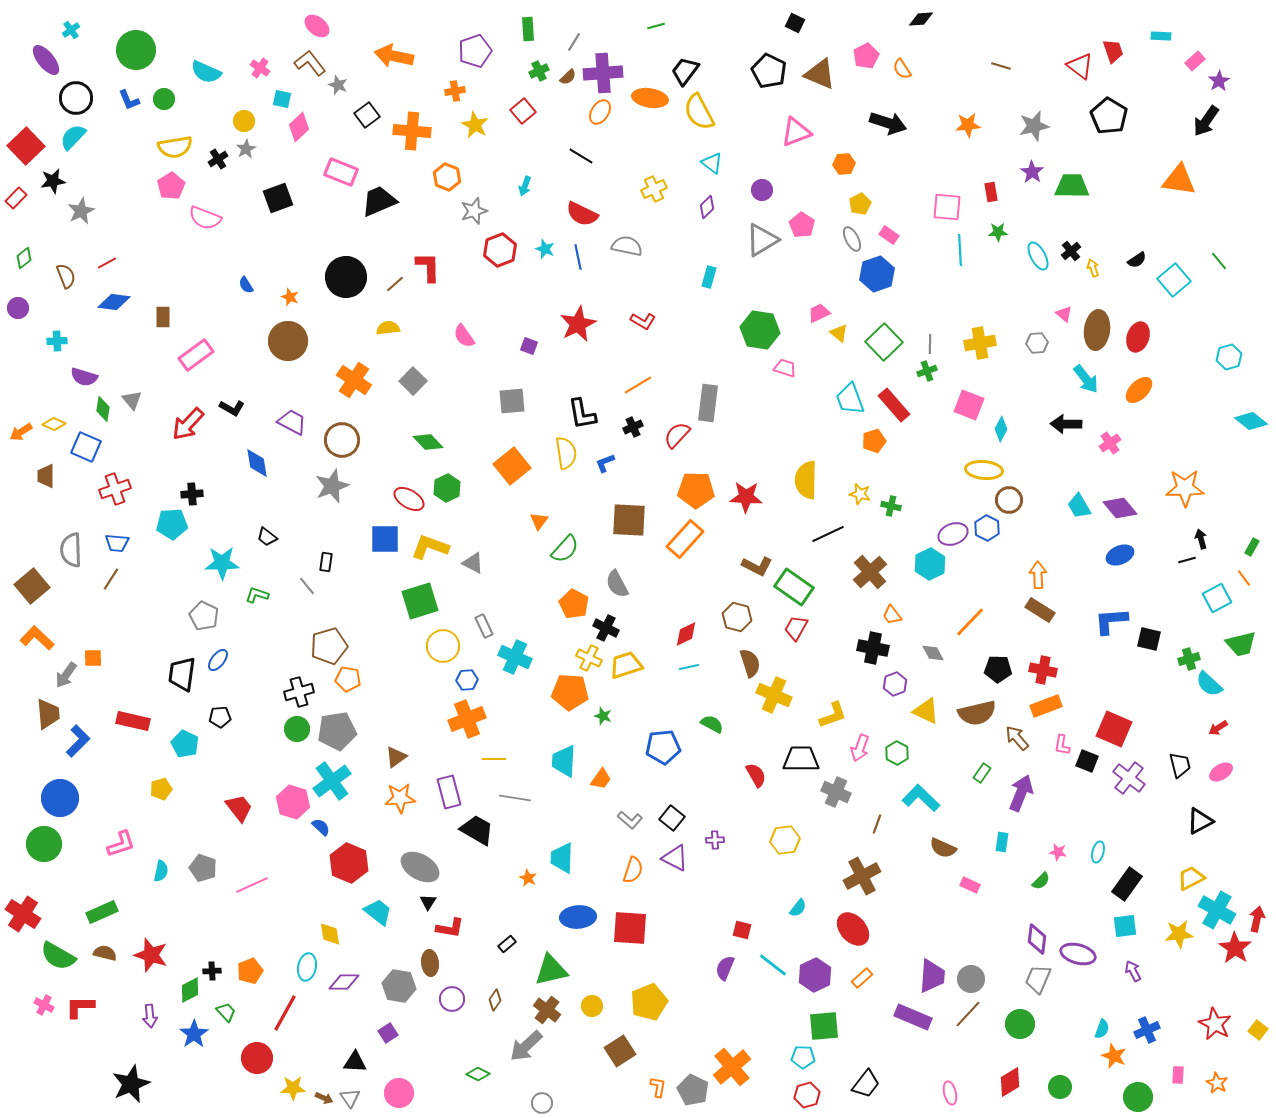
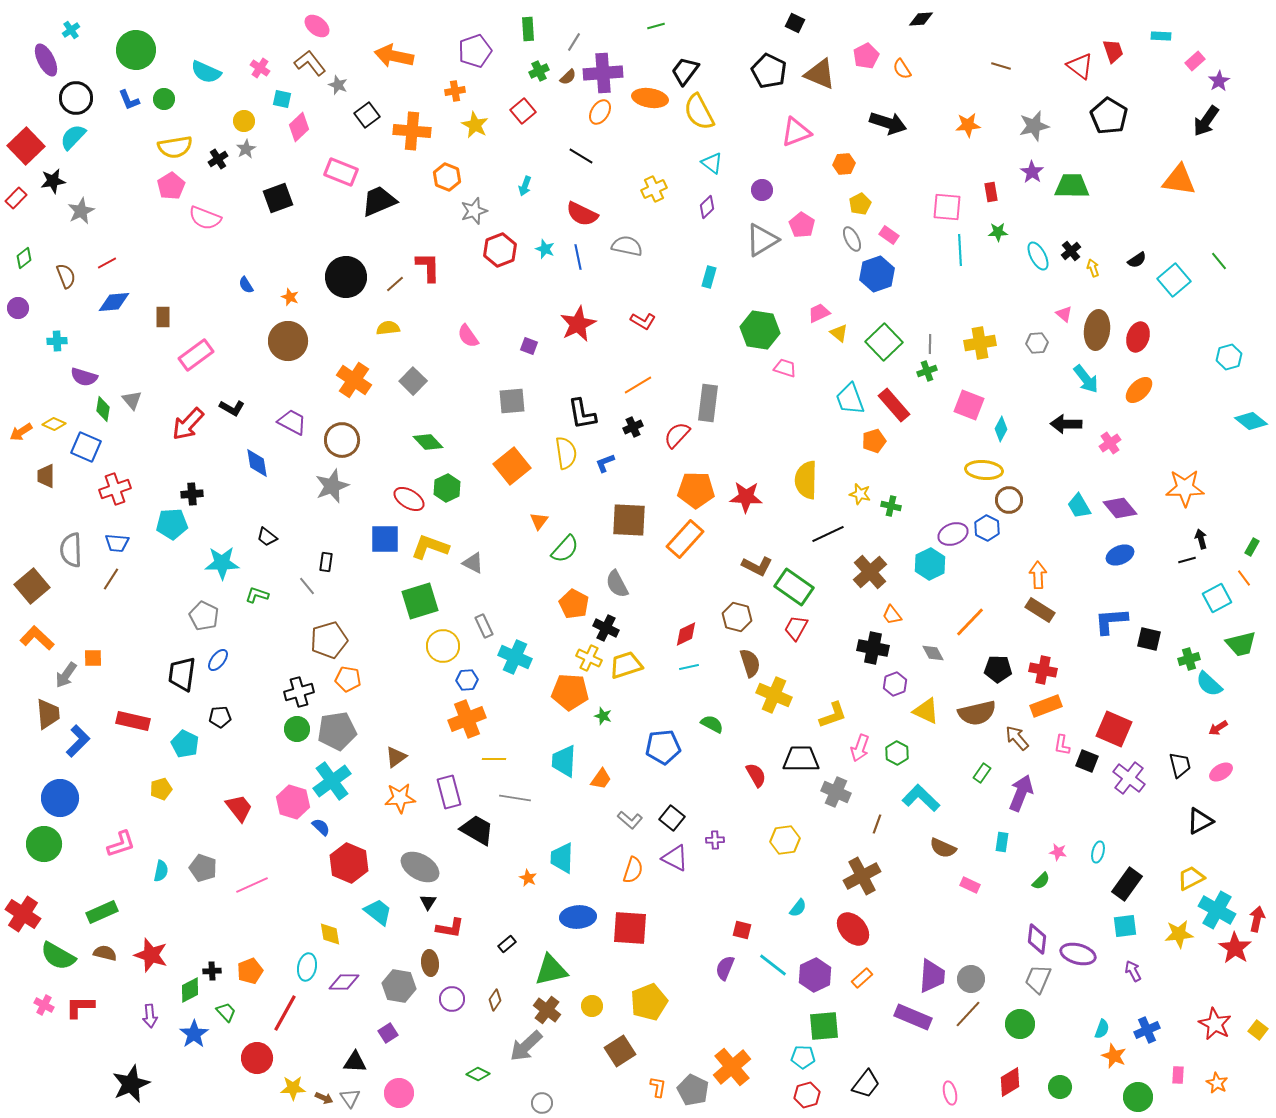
purple ellipse at (46, 60): rotated 12 degrees clockwise
blue diamond at (114, 302): rotated 12 degrees counterclockwise
pink semicircle at (464, 336): moved 4 px right
brown pentagon at (329, 646): moved 6 px up
